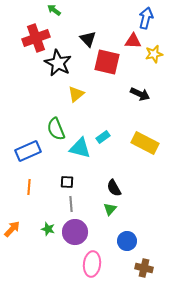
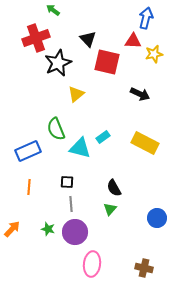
green arrow: moved 1 px left
black star: rotated 20 degrees clockwise
blue circle: moved 30 px right, 23 px up
